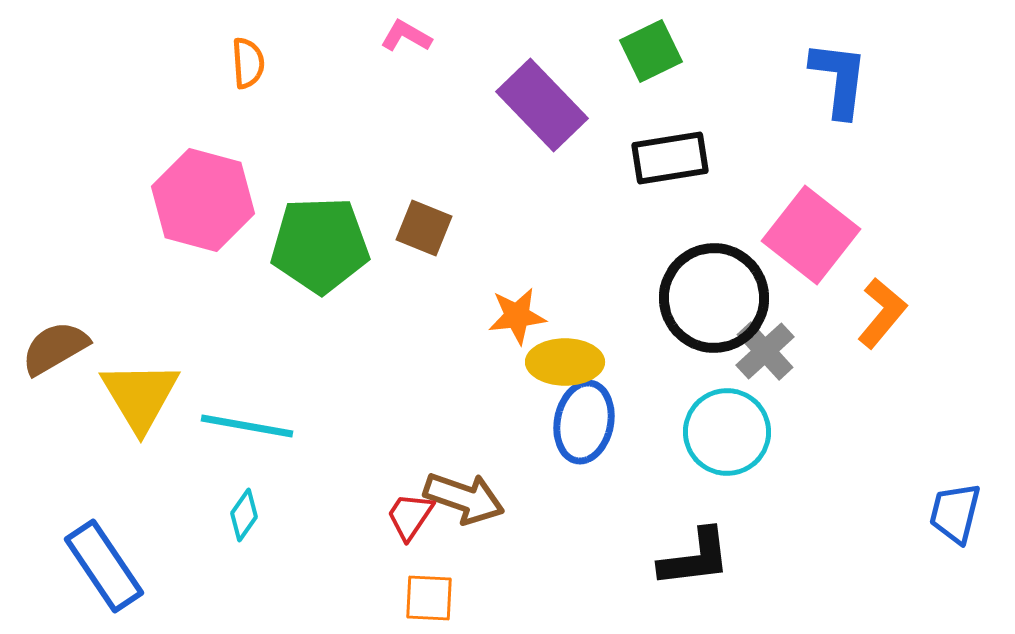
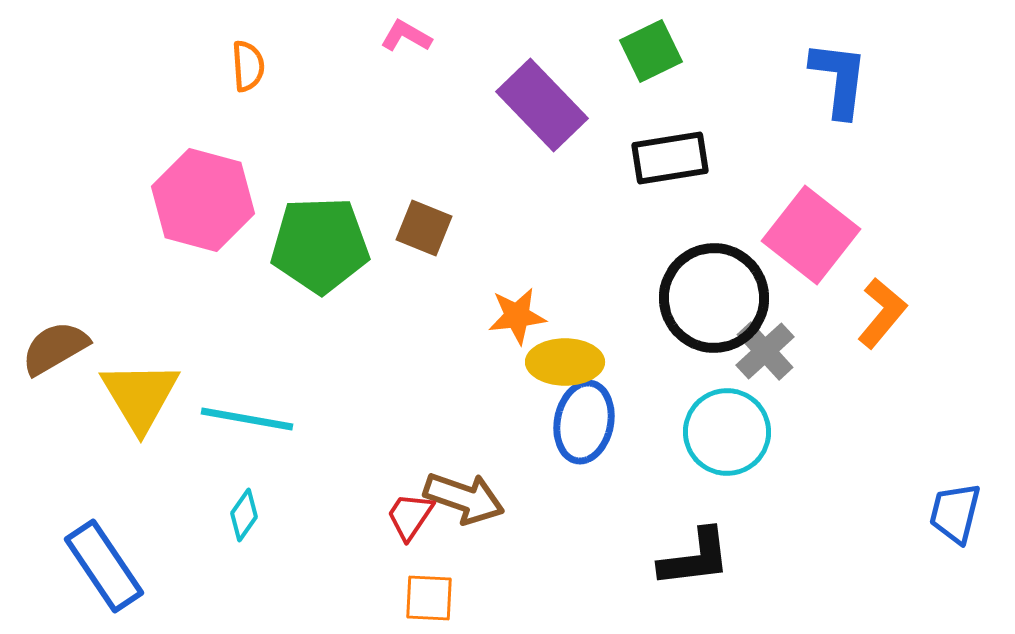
orange semicircle: moved 3 px down
cyan line: moved 7 px up
